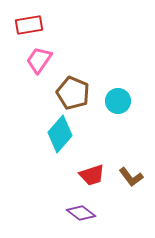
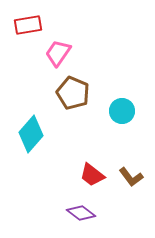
red rectangle: moved 1 px left
pink trapezoid: moved 19 px right, 7 px up
cyan circle: moved 4 px right, 10 px down
cyan diamond: moved 29 px left
red trapezoid: rotated 56 degrees clockwise
